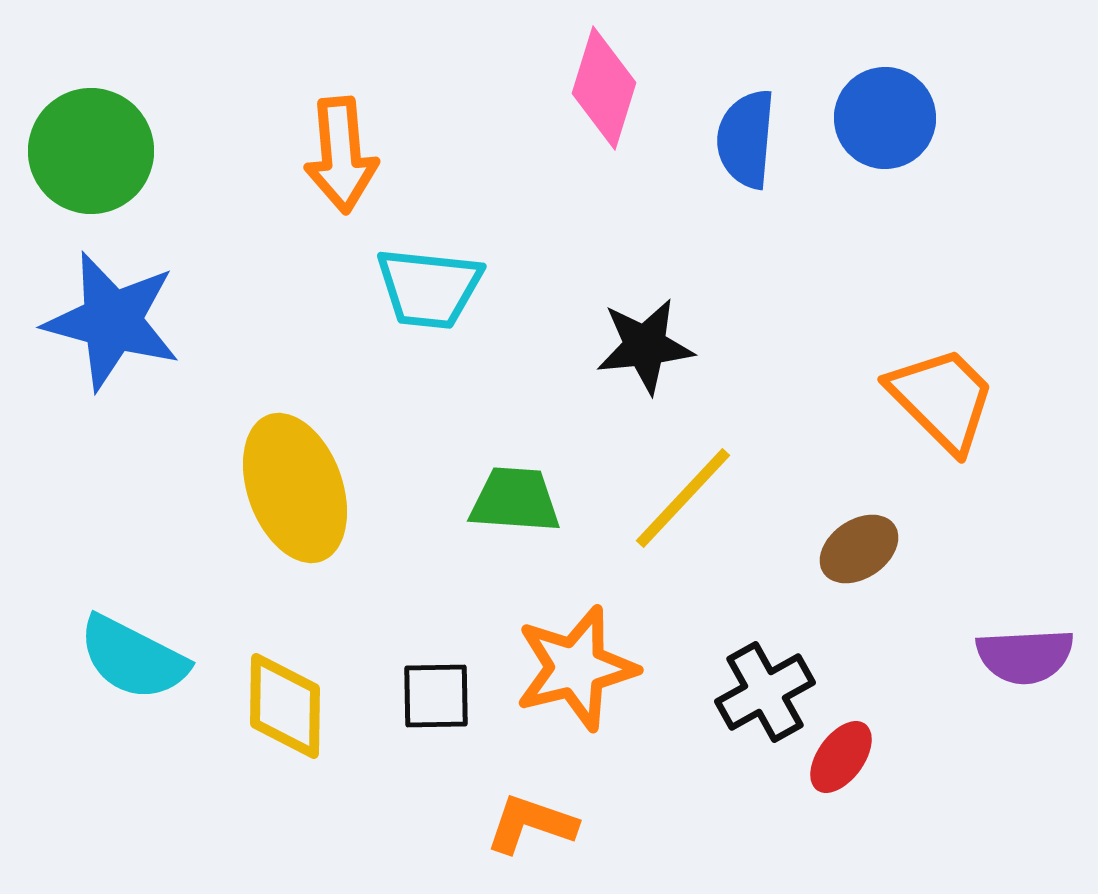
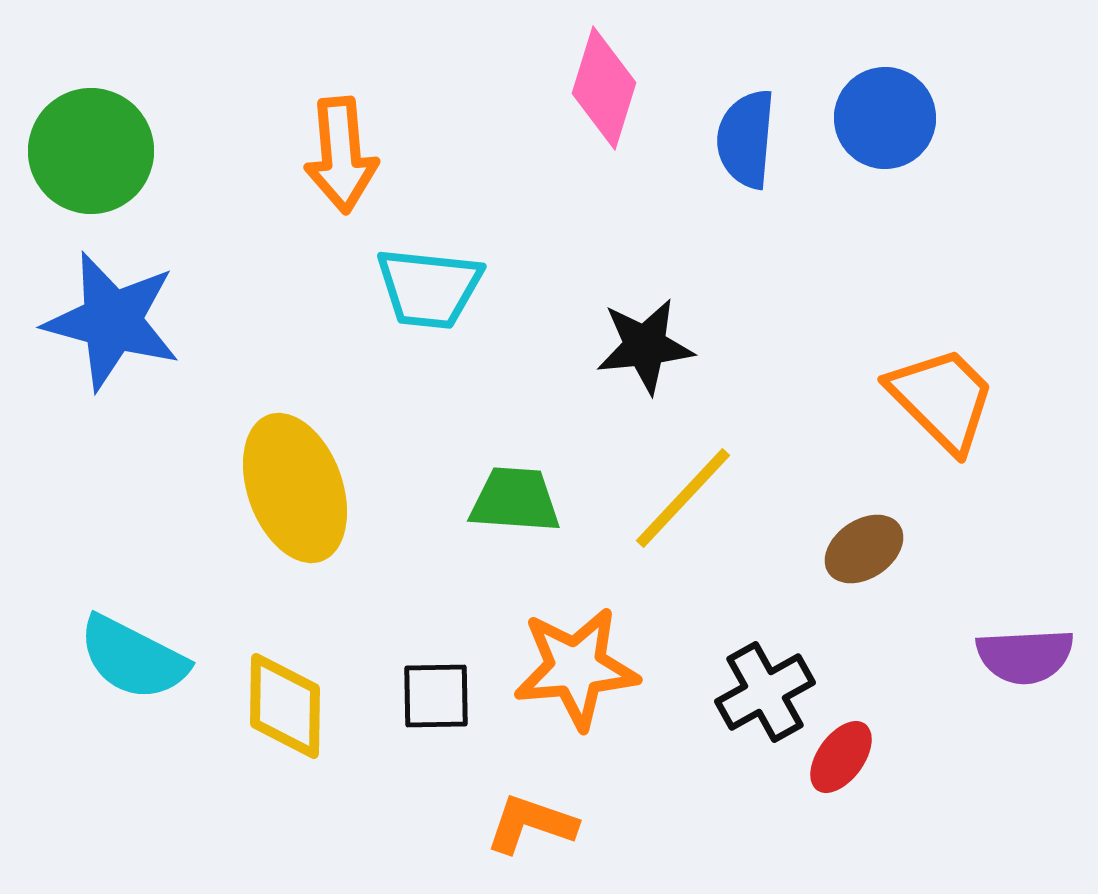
brown ellipse: moved 5 px right
orange star: rotated 9 degrees clockwise
